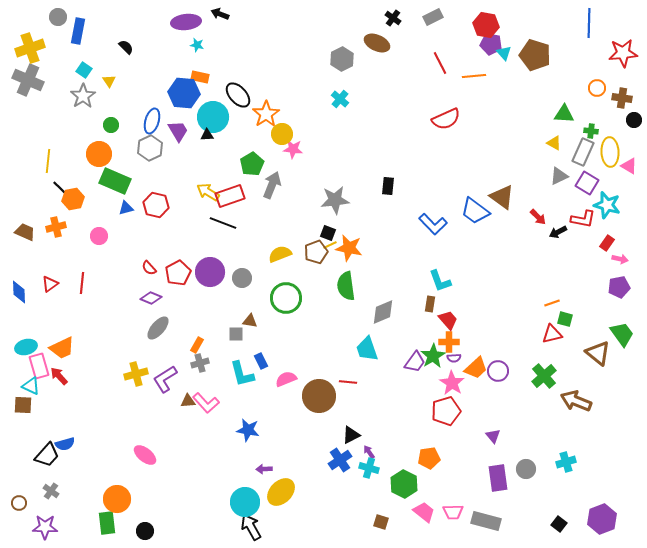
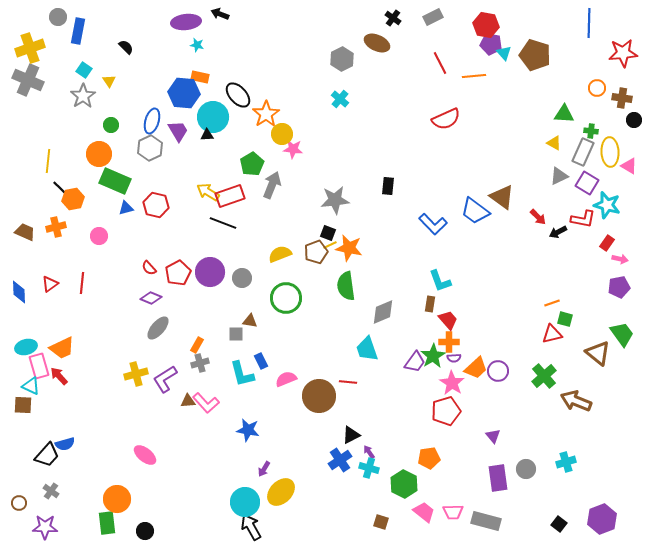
purple arrow at (264, 469): rotated 56 degrees counterclockwise
